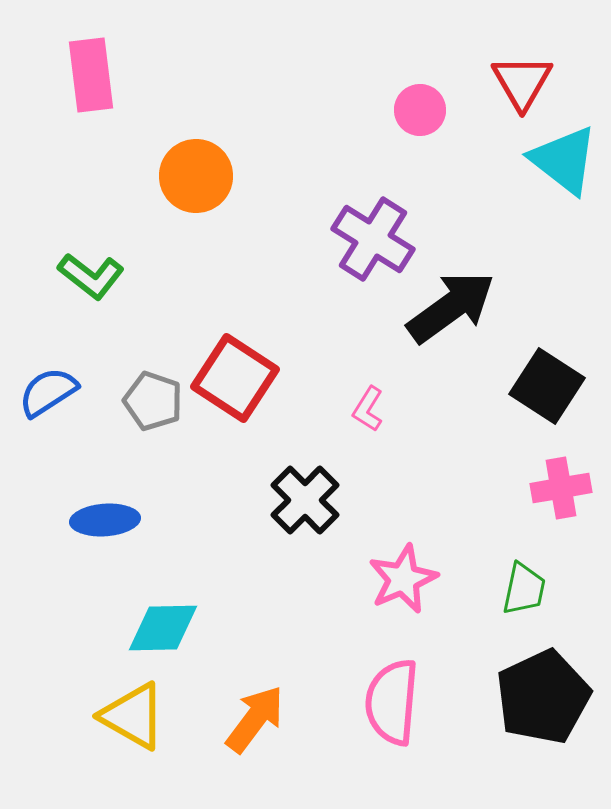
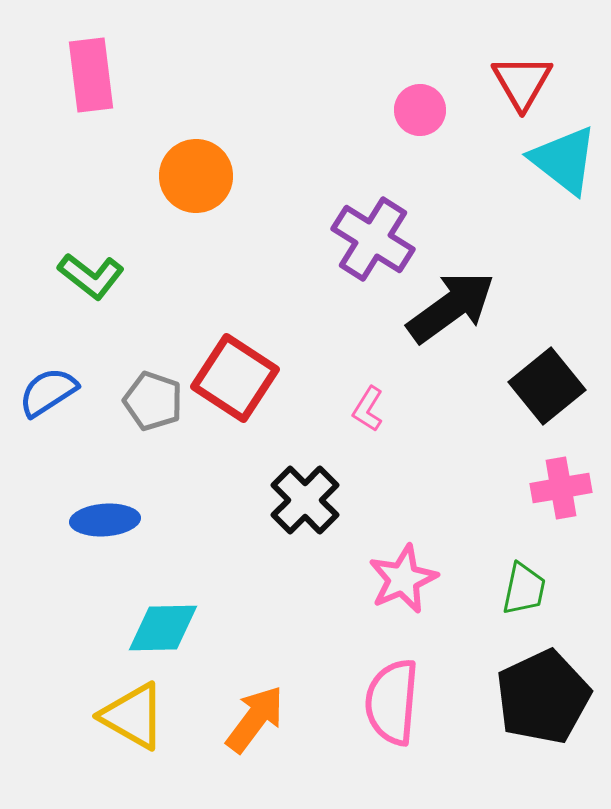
black square: rotated 18 degrees clockwise
